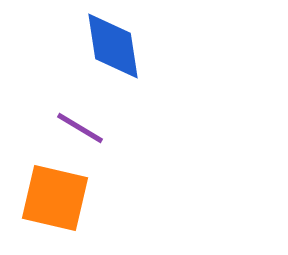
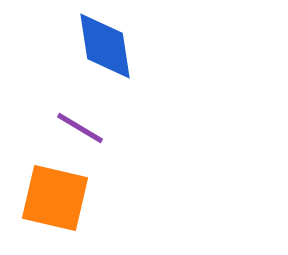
blue diamond: moved 8 px left
